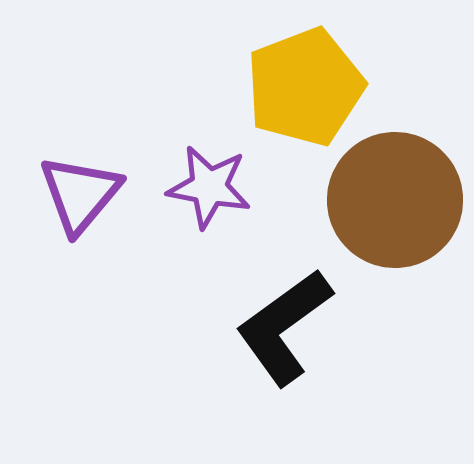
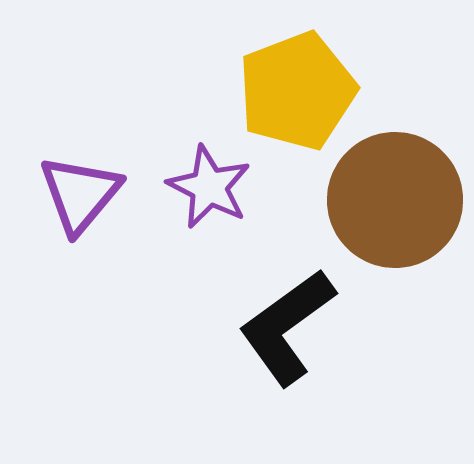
yellow pentagon: moved 8 px left, 4 px down
purple star: rotated 16 degrees clockwise
black L-shape: moved 3 px right
